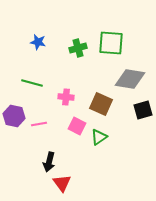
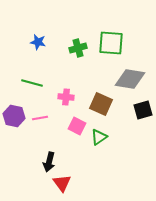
pink line: moved 1 px right, 6 px up
